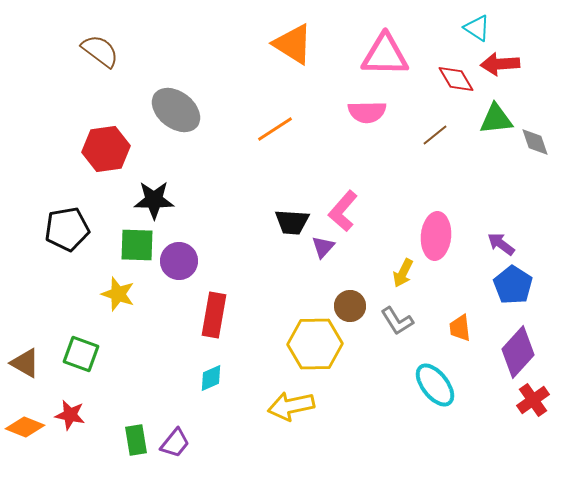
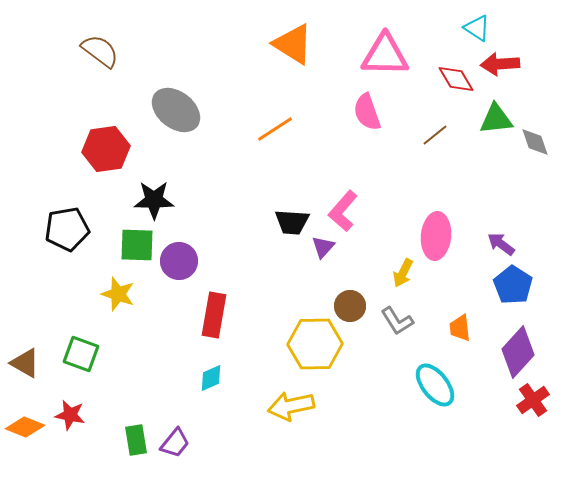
pink semicircle at (367, 112): rotated 72 degrees clockwise
